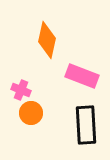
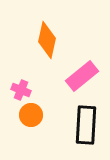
pink rectangle: rotated 60 degrees counterclockwise
orange circle: moved 2 px down
black rectangle: rotated 6 degrees clockwise
